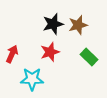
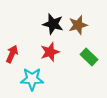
black star: rotated 30 degrees clockwise
